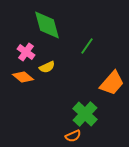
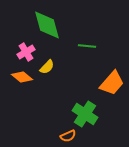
green line: rotated 60 degrees clockwise
pink cross: rotated 24 degrees clockwise
yellow semicircle: rotated 21 degrees counterclockwise
orange diamond: moved 1 px left
green cross: rotated 10 degrees counterclockwise
orange semicircle: moved 5 px left
